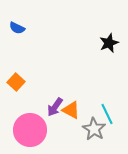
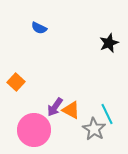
blue semicircle: moved 22 px right
pink circle: moved 4 px right
